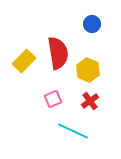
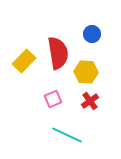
blue circle: moved 10 px down
yellow hexagon: moved 2 px left, 2 px down; rotated 20 degrees counterclockwise
cyan line: moved 6 px left, 4 px down
